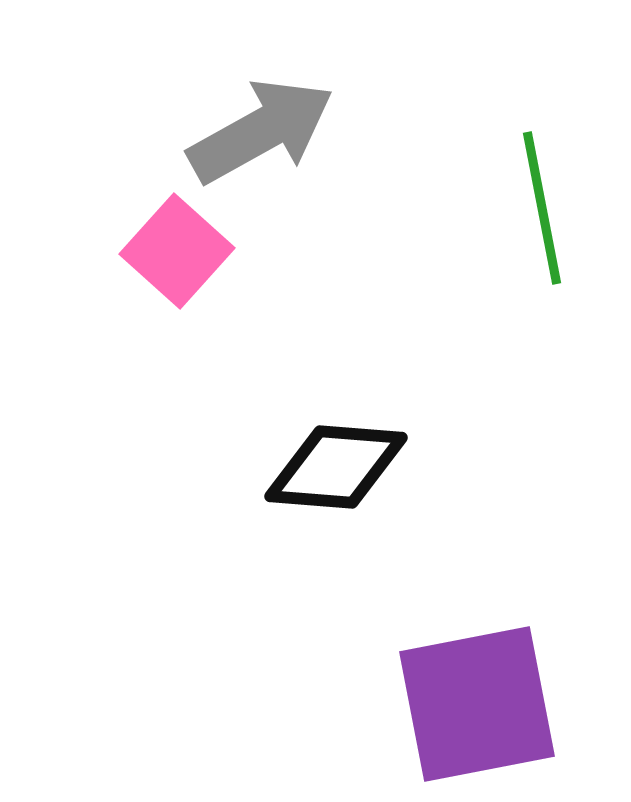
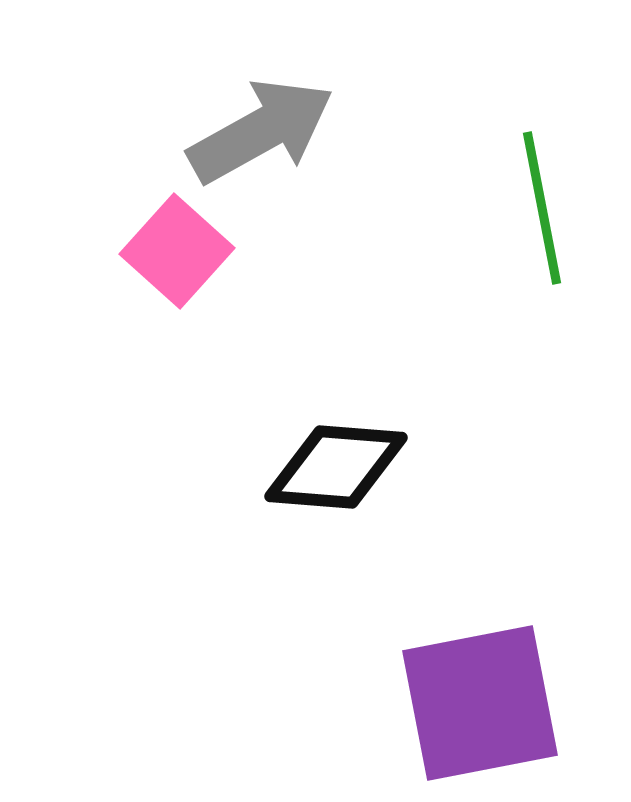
purple square: moved 3 px right, 1 px up
